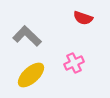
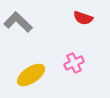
gray L-shape: moved 9 px left, 14 px up
yellow ellipse: rotated 8 degrees clockwise
